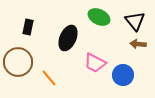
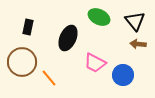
brown circle: moved 4 px right
